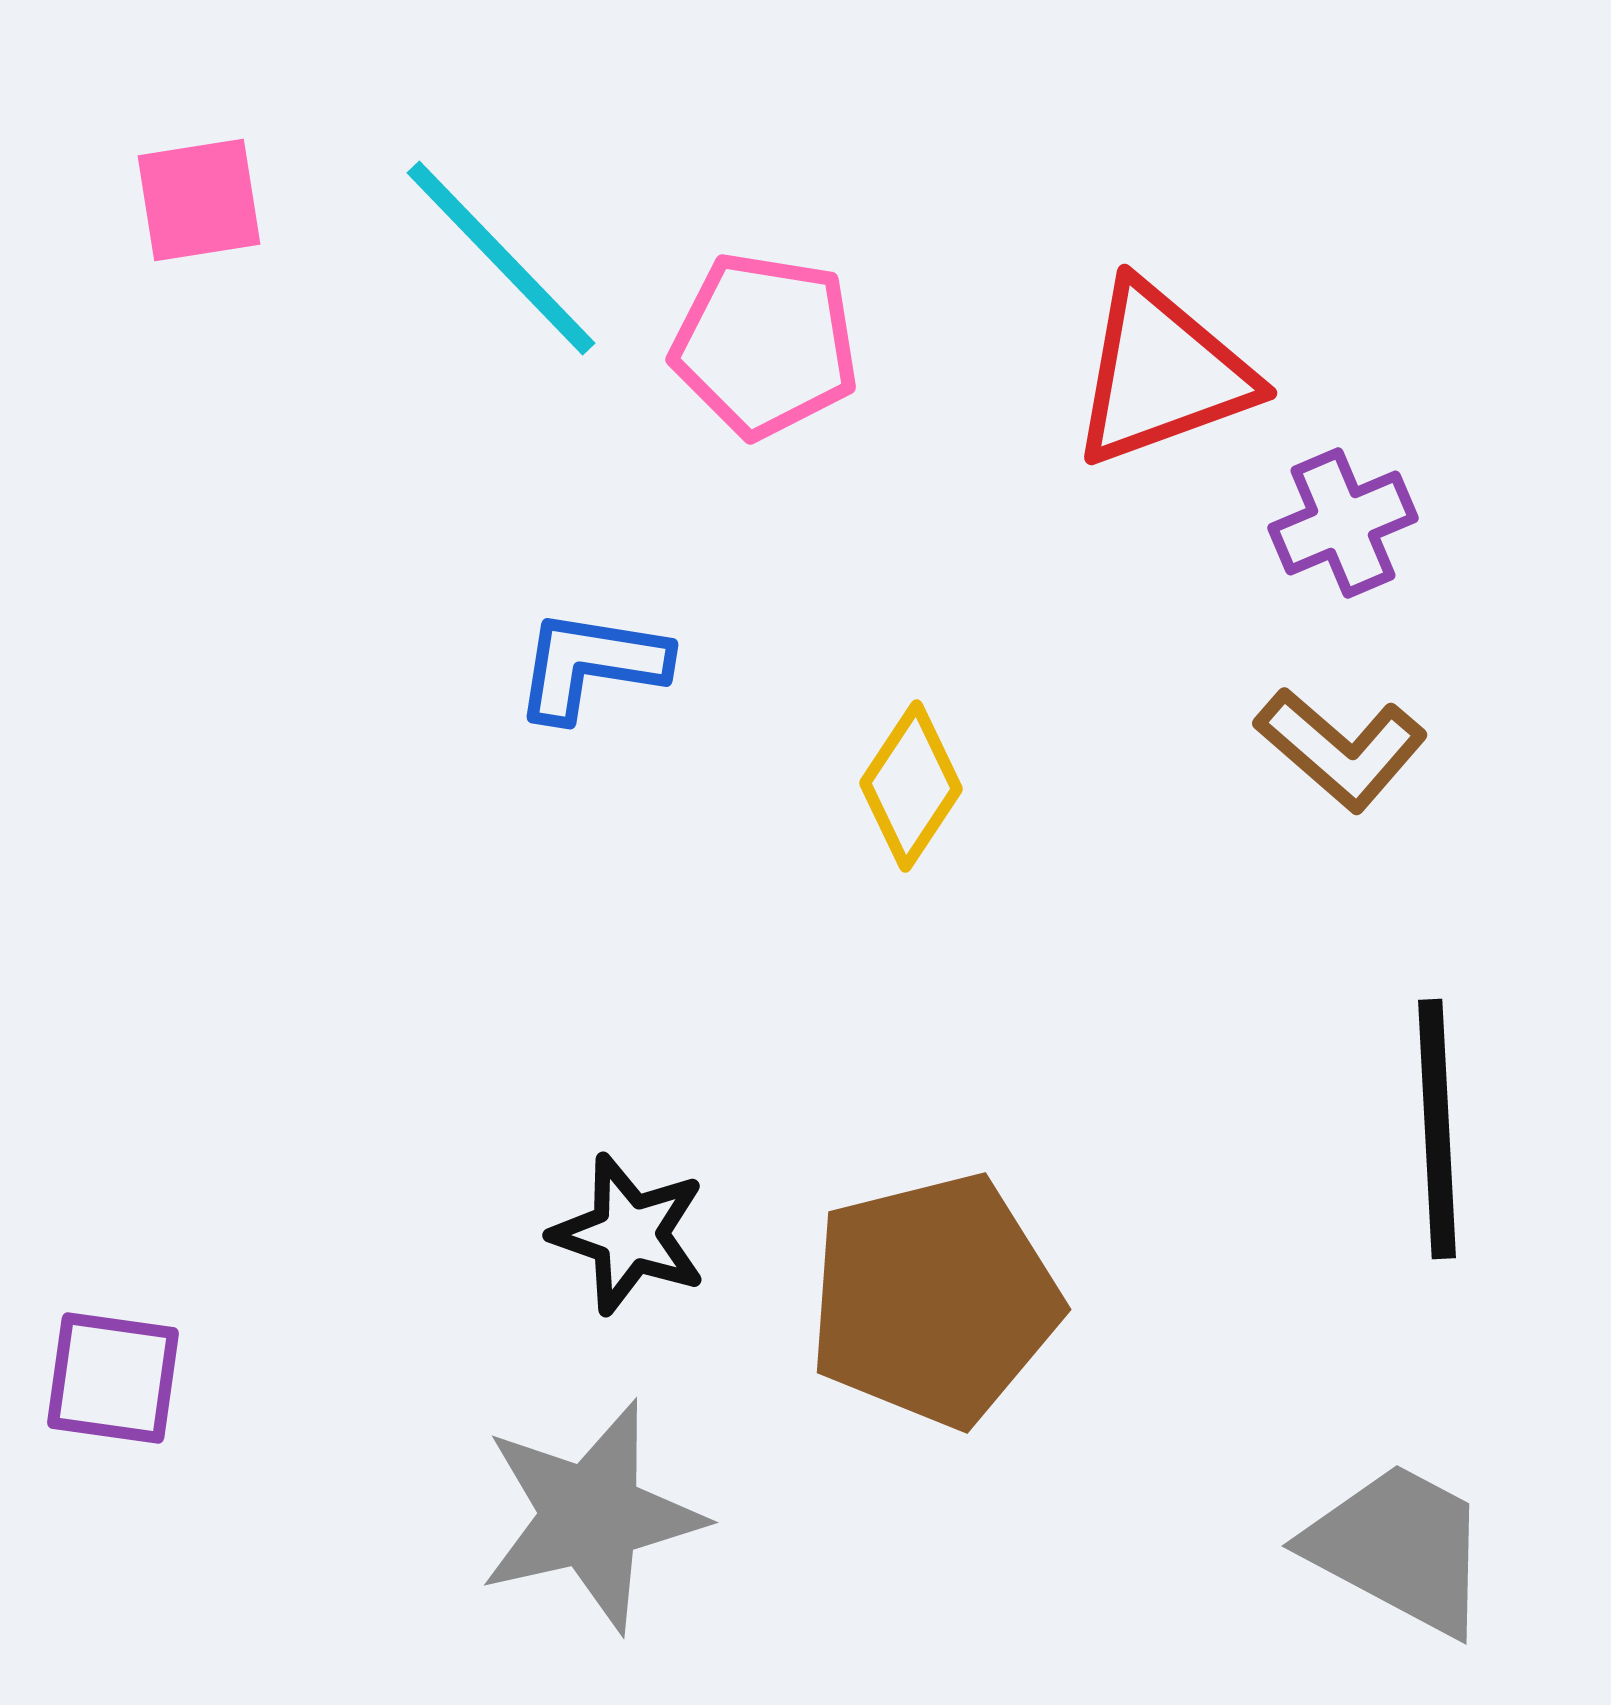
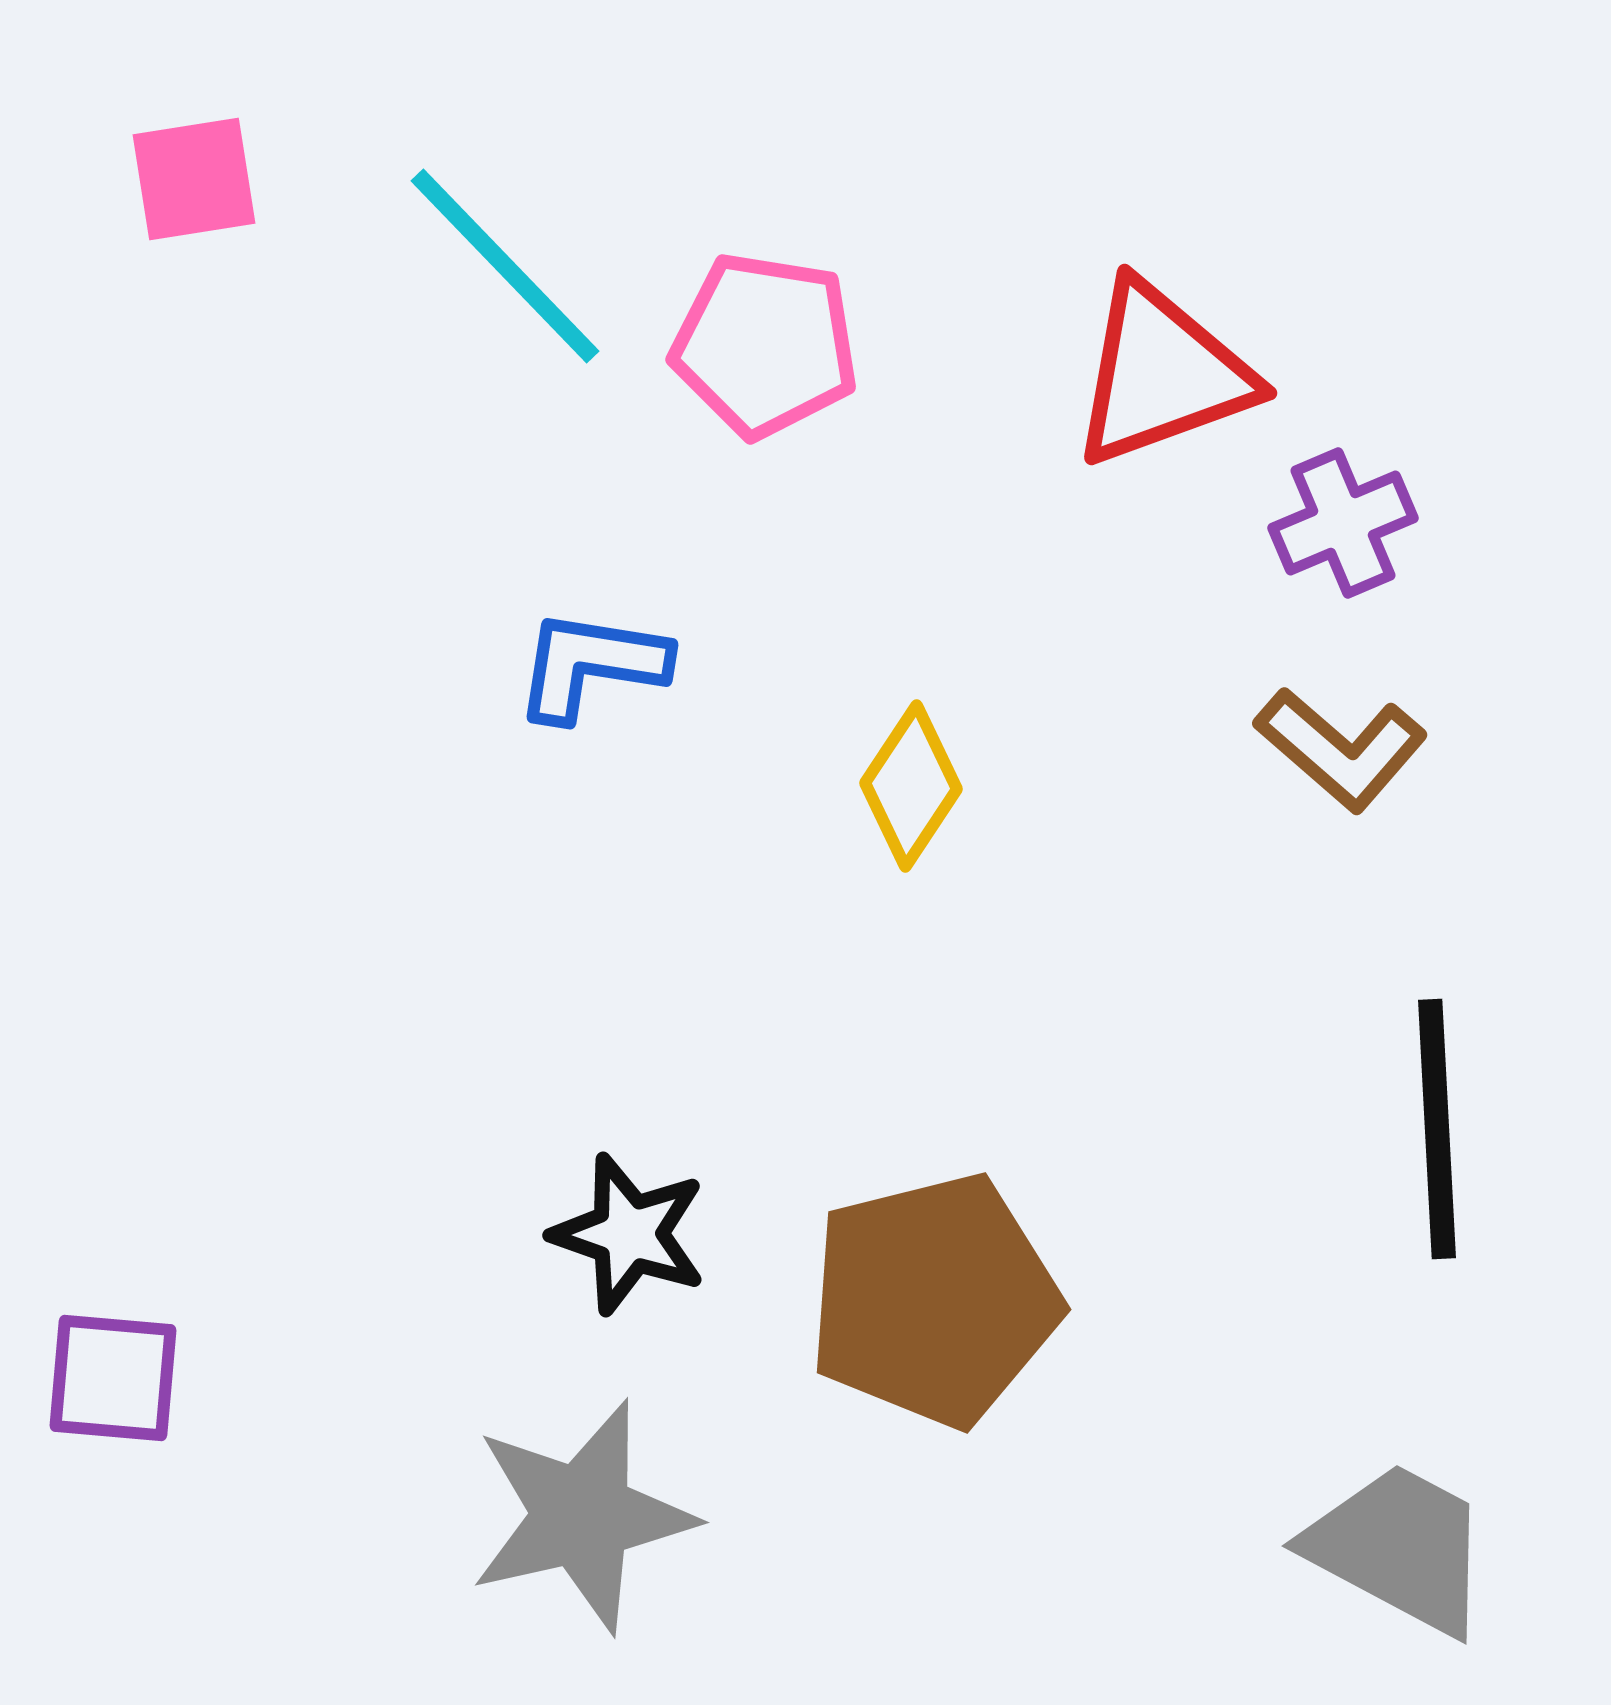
pink square: moved 5 px left, 21 px up
cyan line: moved 4 px right, 8 px down
purple square: rotated 3 degrees counterclockwise
gray star: moved 9 px left
